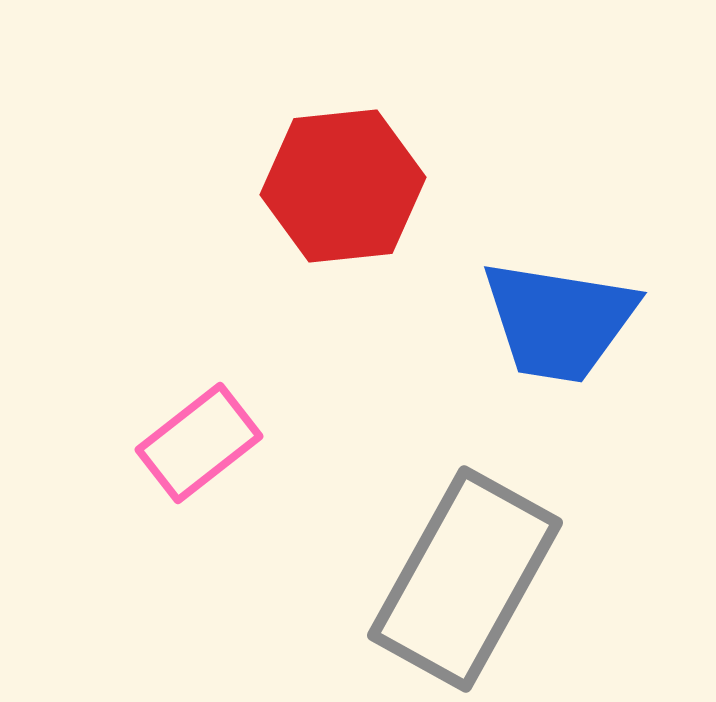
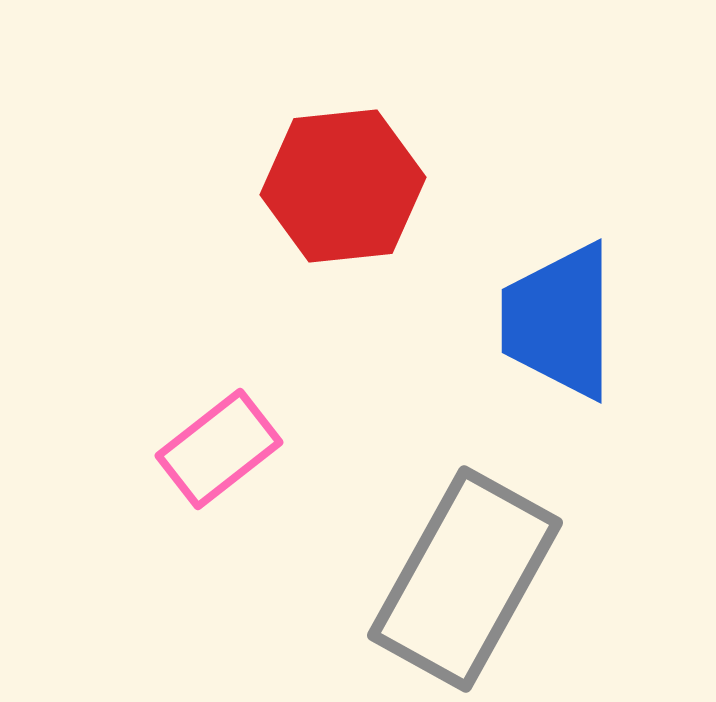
blue trapezoid: rotated 81 degrees clockwise
pink rectangle: moved 20 px right, 6 px down
